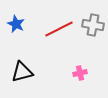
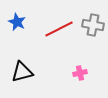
blue star: moved 1 px right, 2 px up
